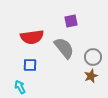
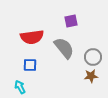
brown star: rotated 16 degrees clockwise
